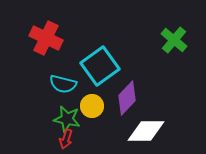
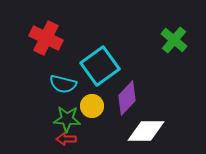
green star: rotated 8 degrees counterclockwise
red arrow: rotated 72 degrees clockwise
